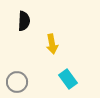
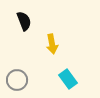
black semicircle: rotated 24 degrees counterclockwise
gray circle: moved 2 px up
